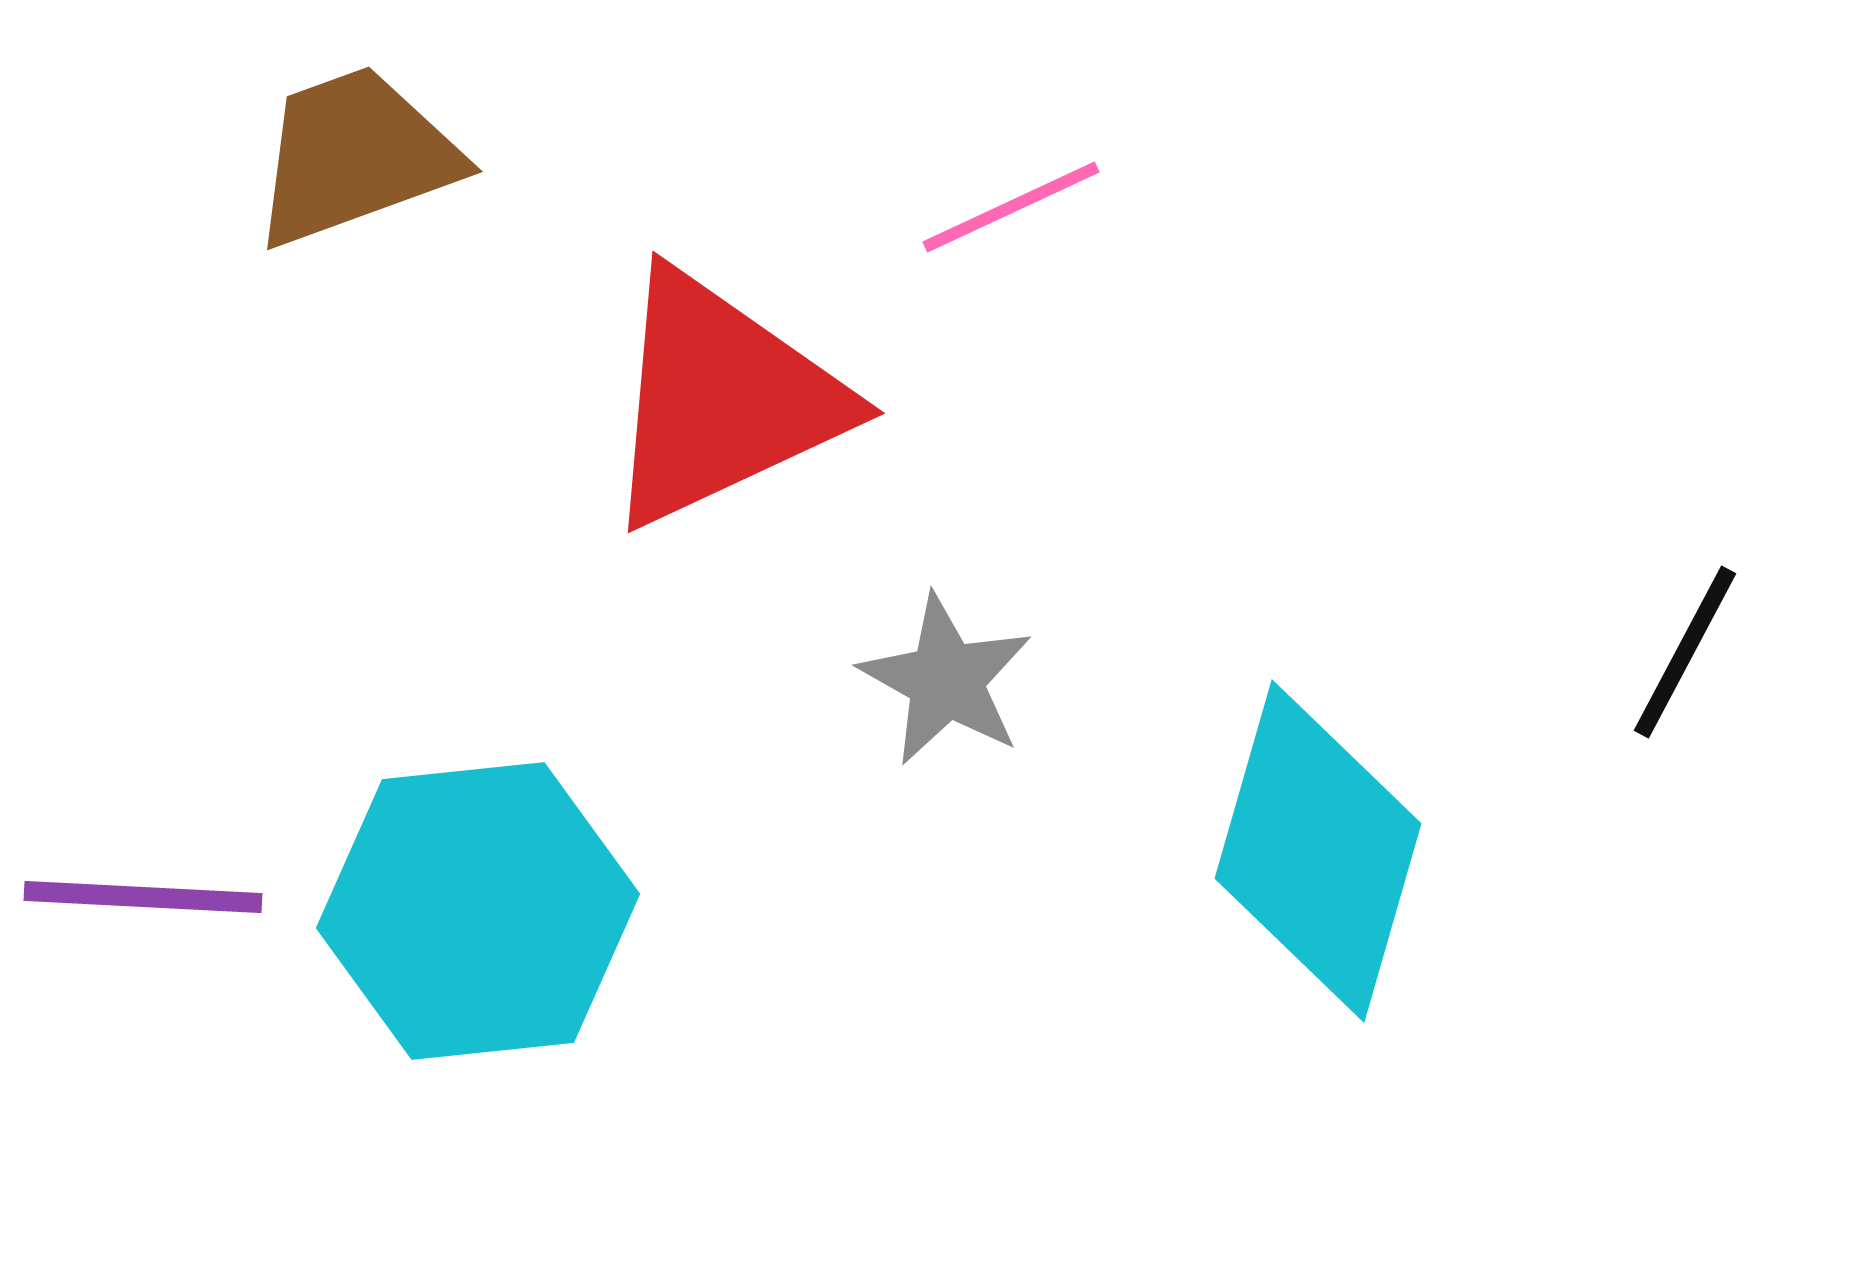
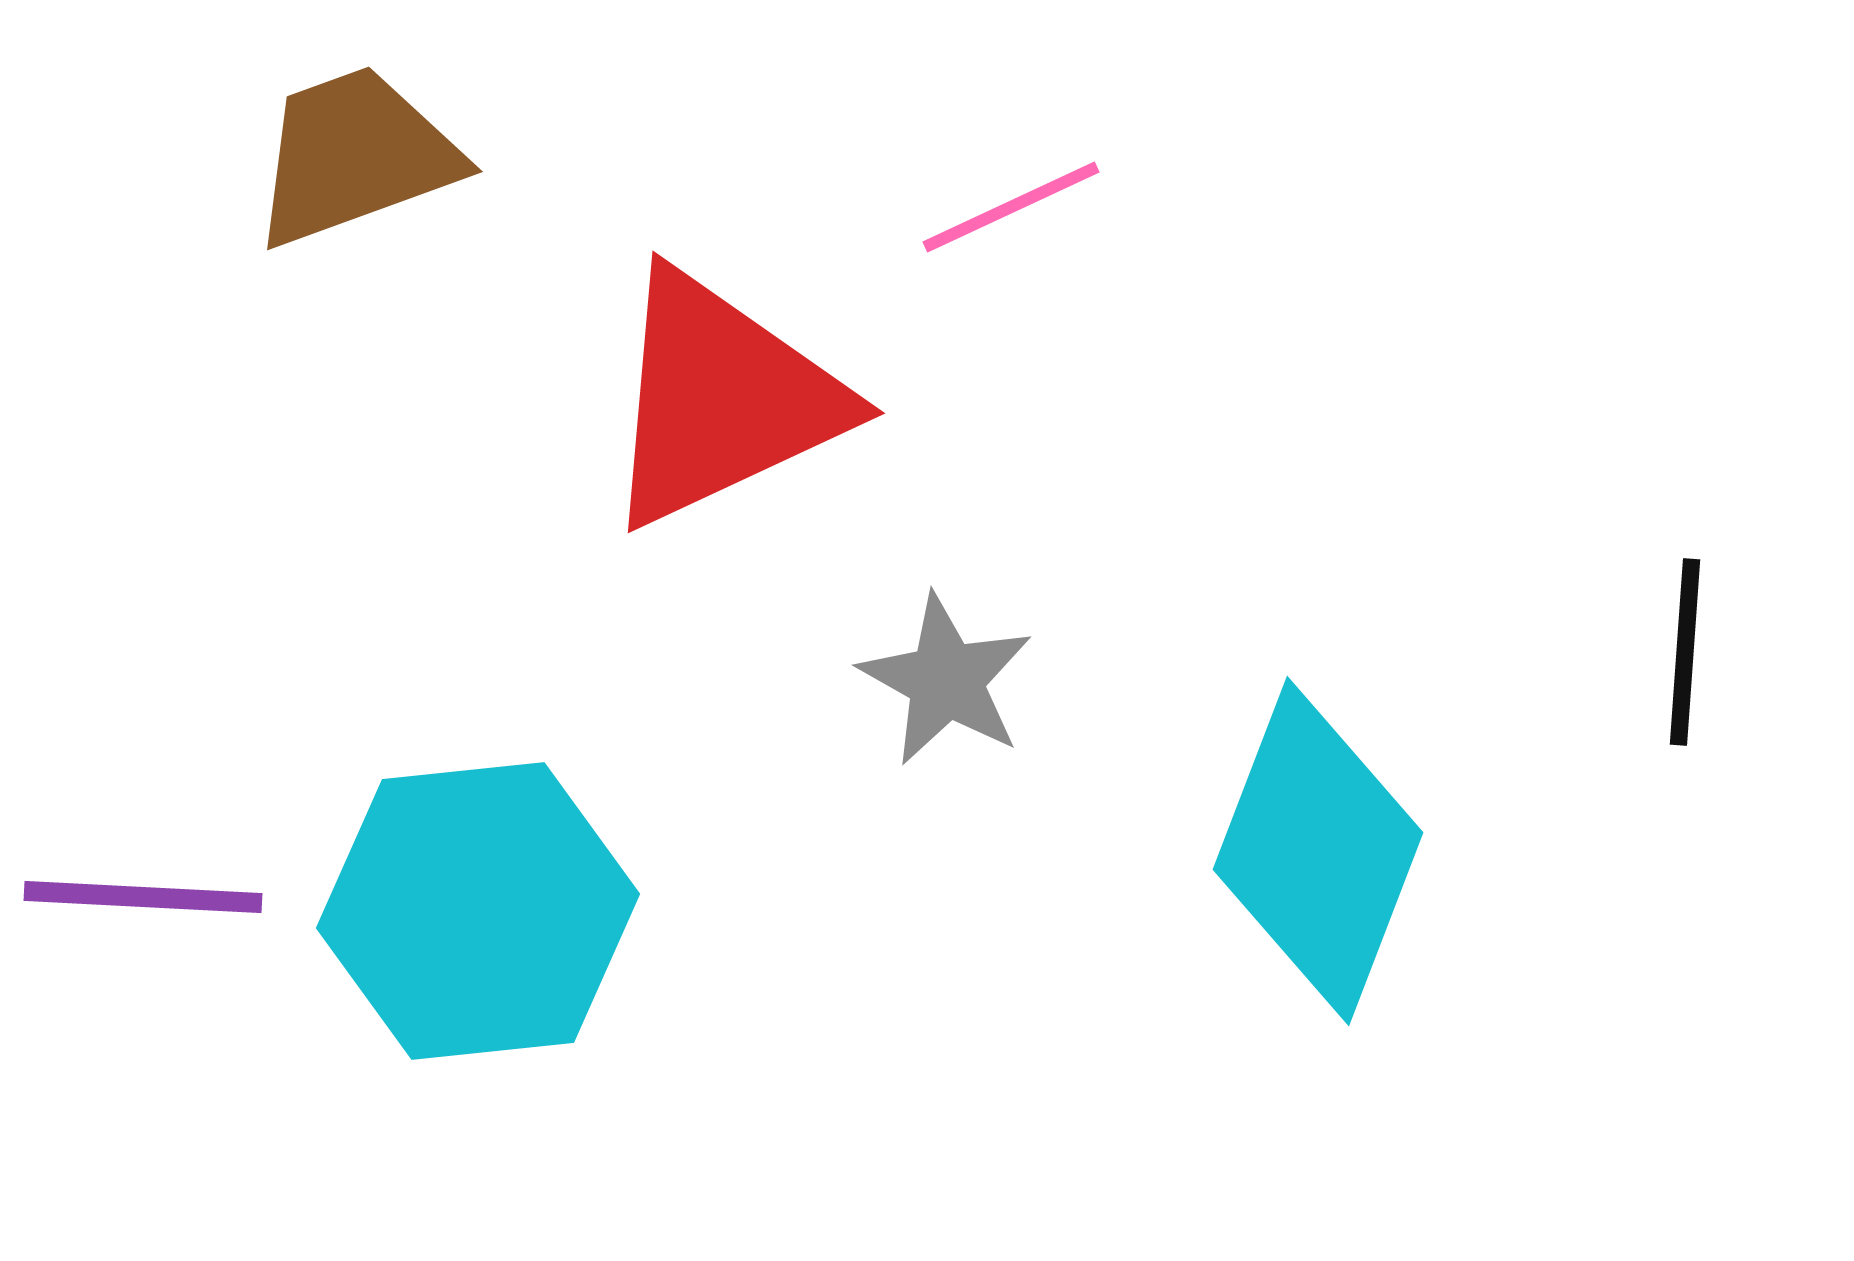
black line: rotated 24 degrees counterclockwise
cyan diamond: rotated 5 degrees clockwise
